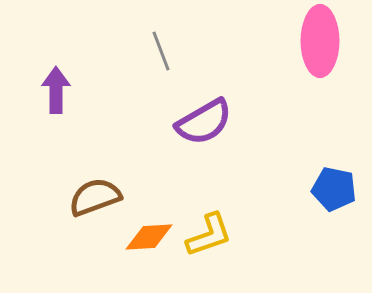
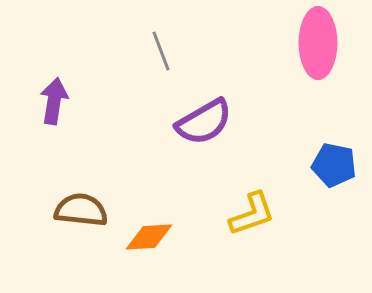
pink ellipse: moved 2 px left, 2 px down
purple arrow: moved 2 px left, 11 px down; rotated 9 degrees clockwise
blue pentagon: moved 24 px up
brown semicircle: moved 14 px left, 13 px down; rotated 26 degrees clockwise
yellow L-shape: moved 43 px right, 21 px up
